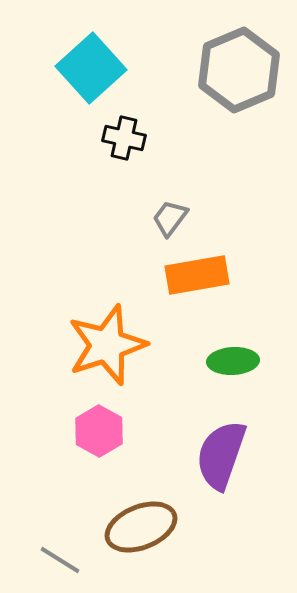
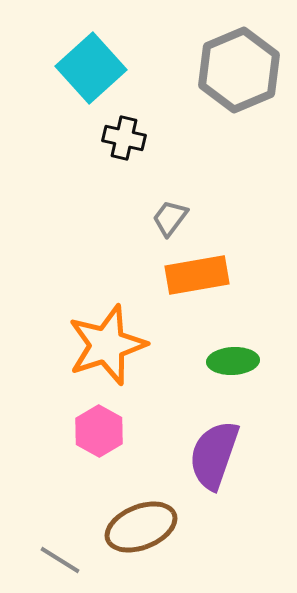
purple semicircle: moved 7 px left
